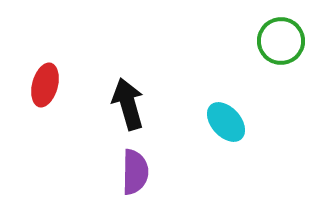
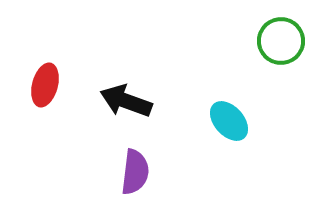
black arrow: moved 2 px left, 3 px up; rotated 54 degrees counterclockwise
cyan ellipse: moved 3 px right, 1 px up
purple semicircle: rotated 6 degrees clockwise
